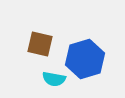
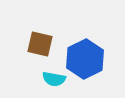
blue hexagon: rotated 9 degrees counterclockwise
